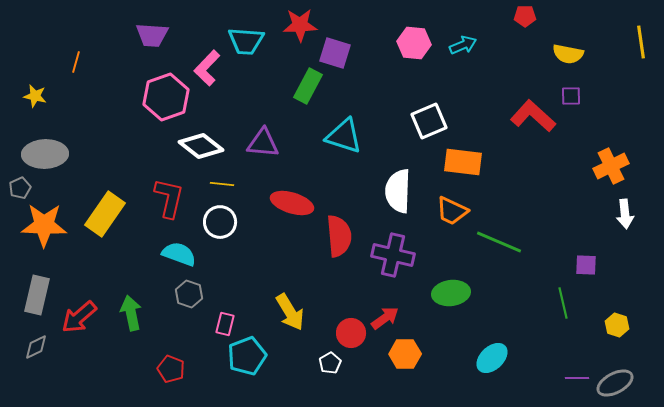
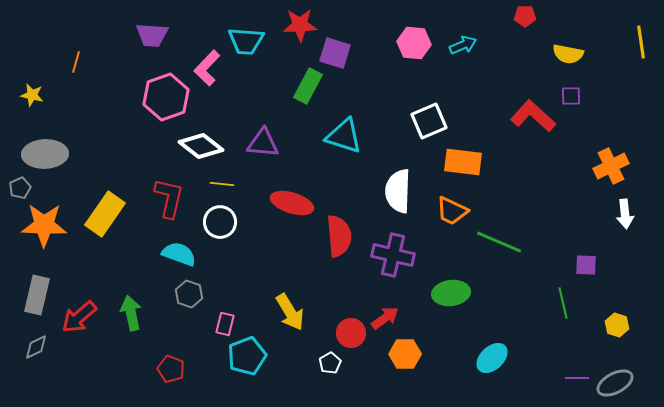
yellow star at (35, 96): moved 3 px left, 1 px up
